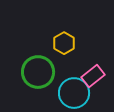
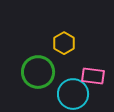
pink rectangle: rotated 45 degrees clockwise
cyan circle: moved 1 px left, 1 px down
